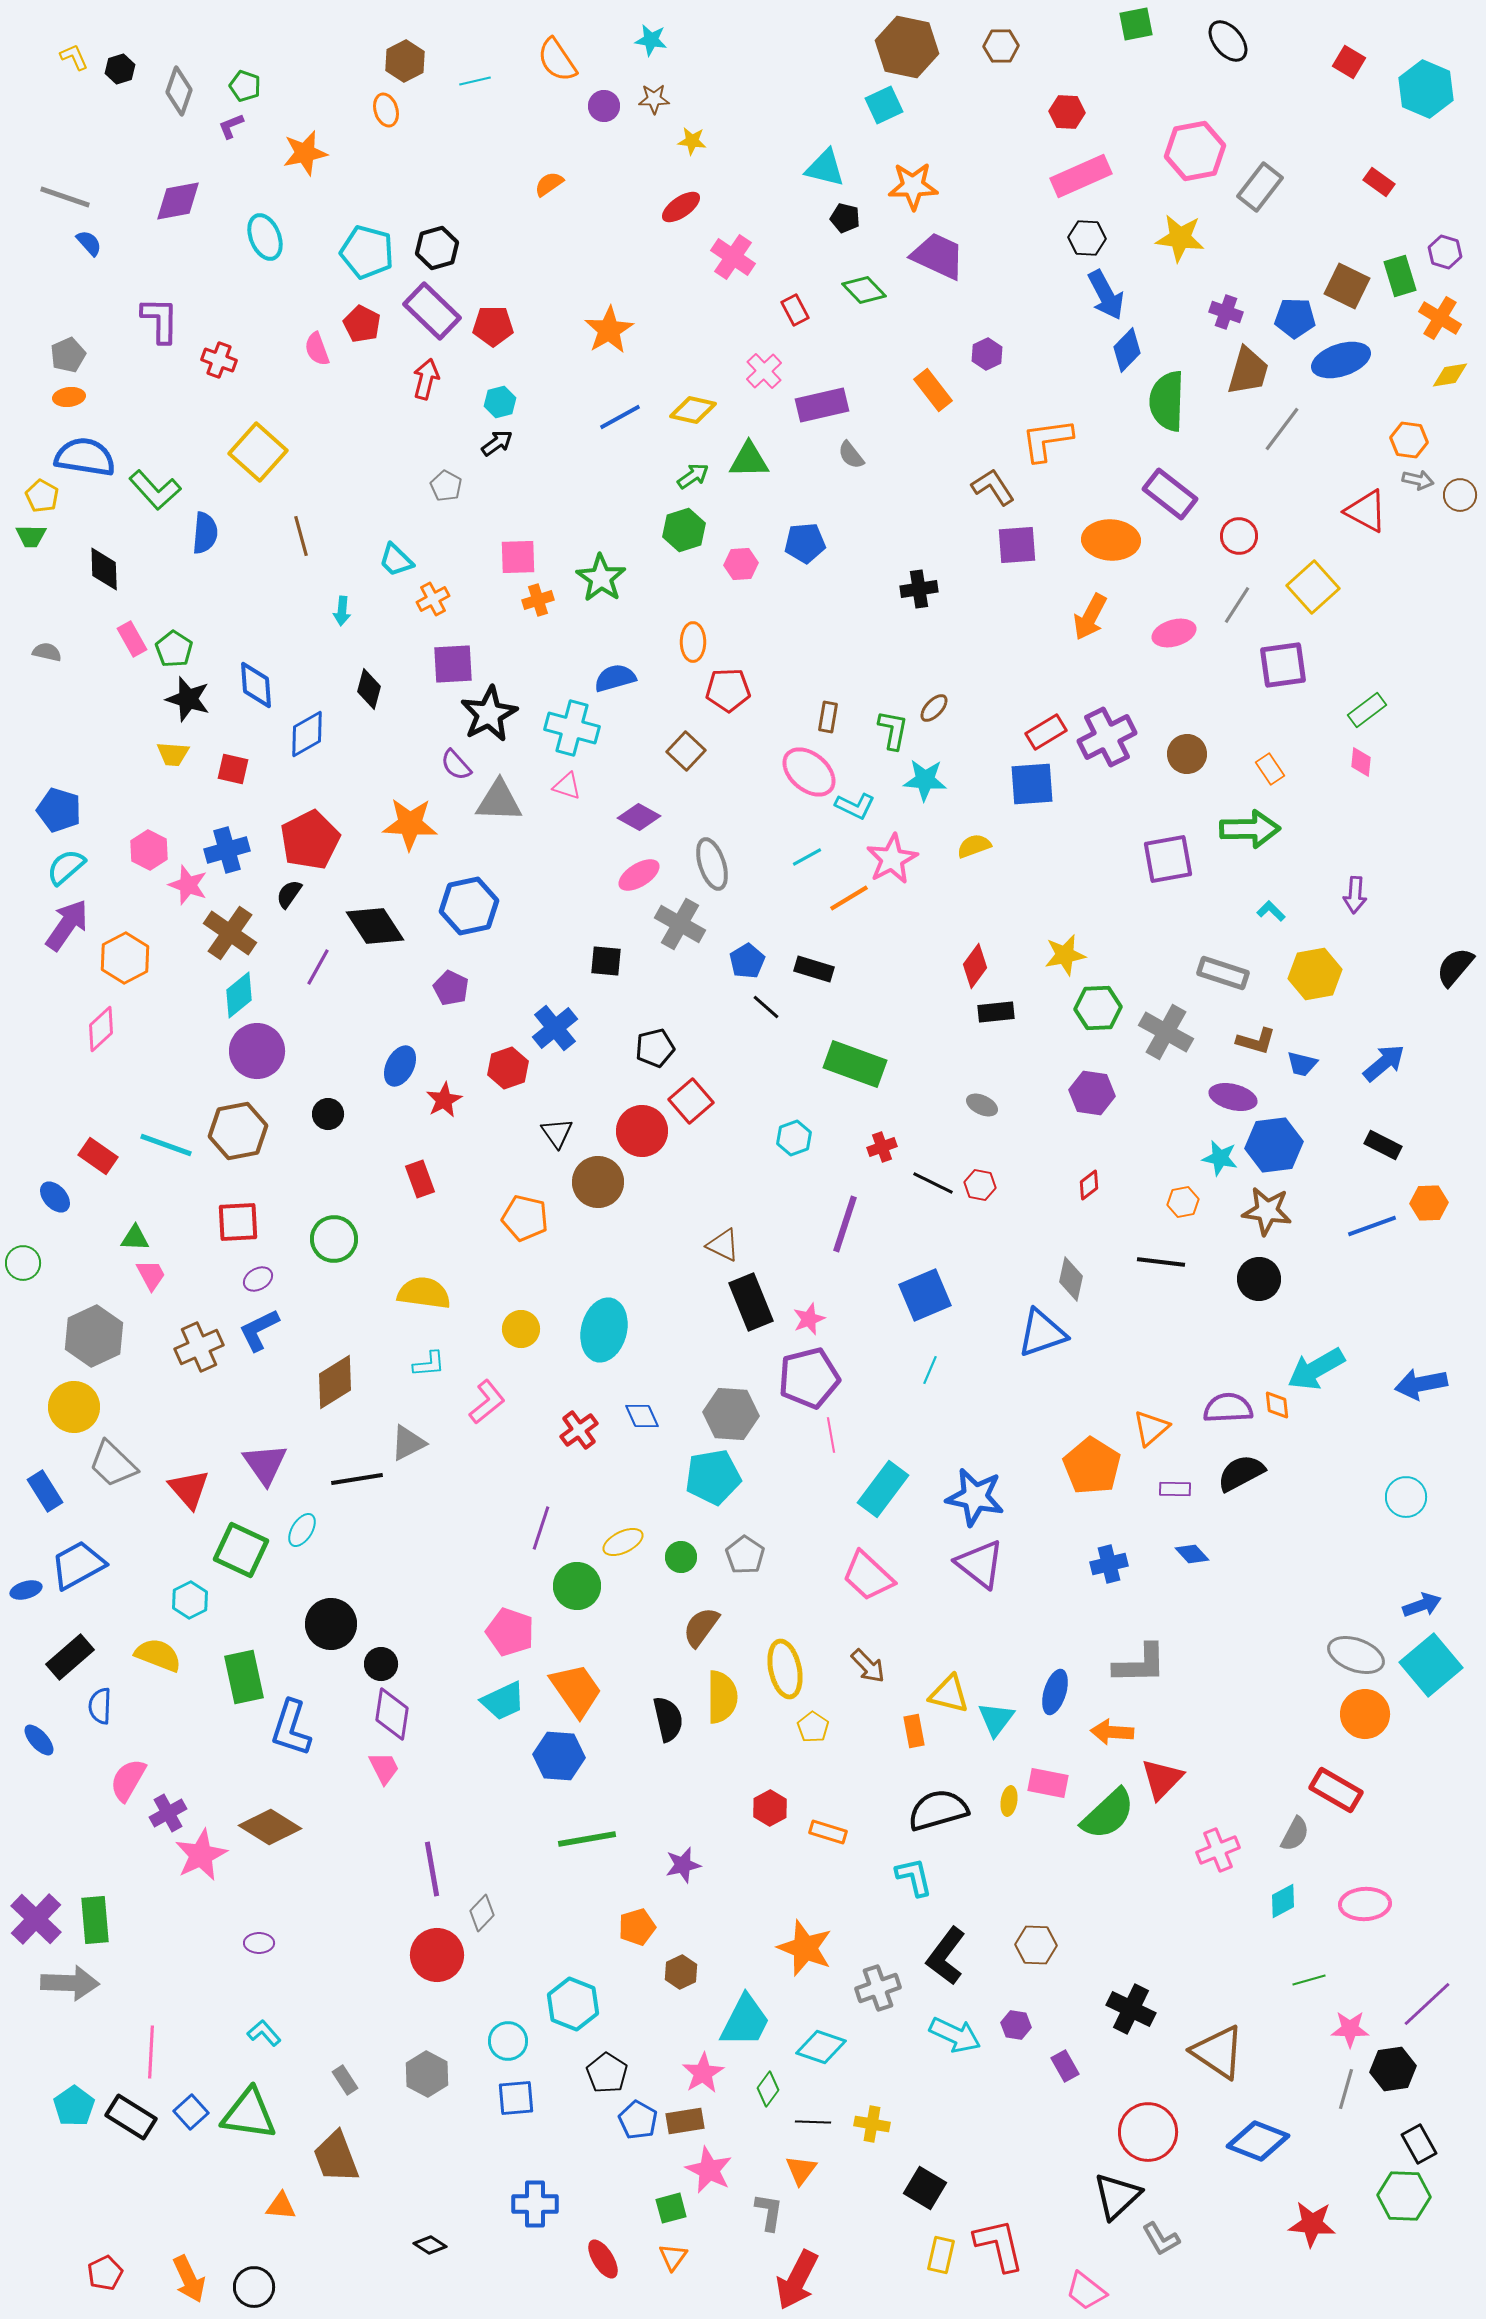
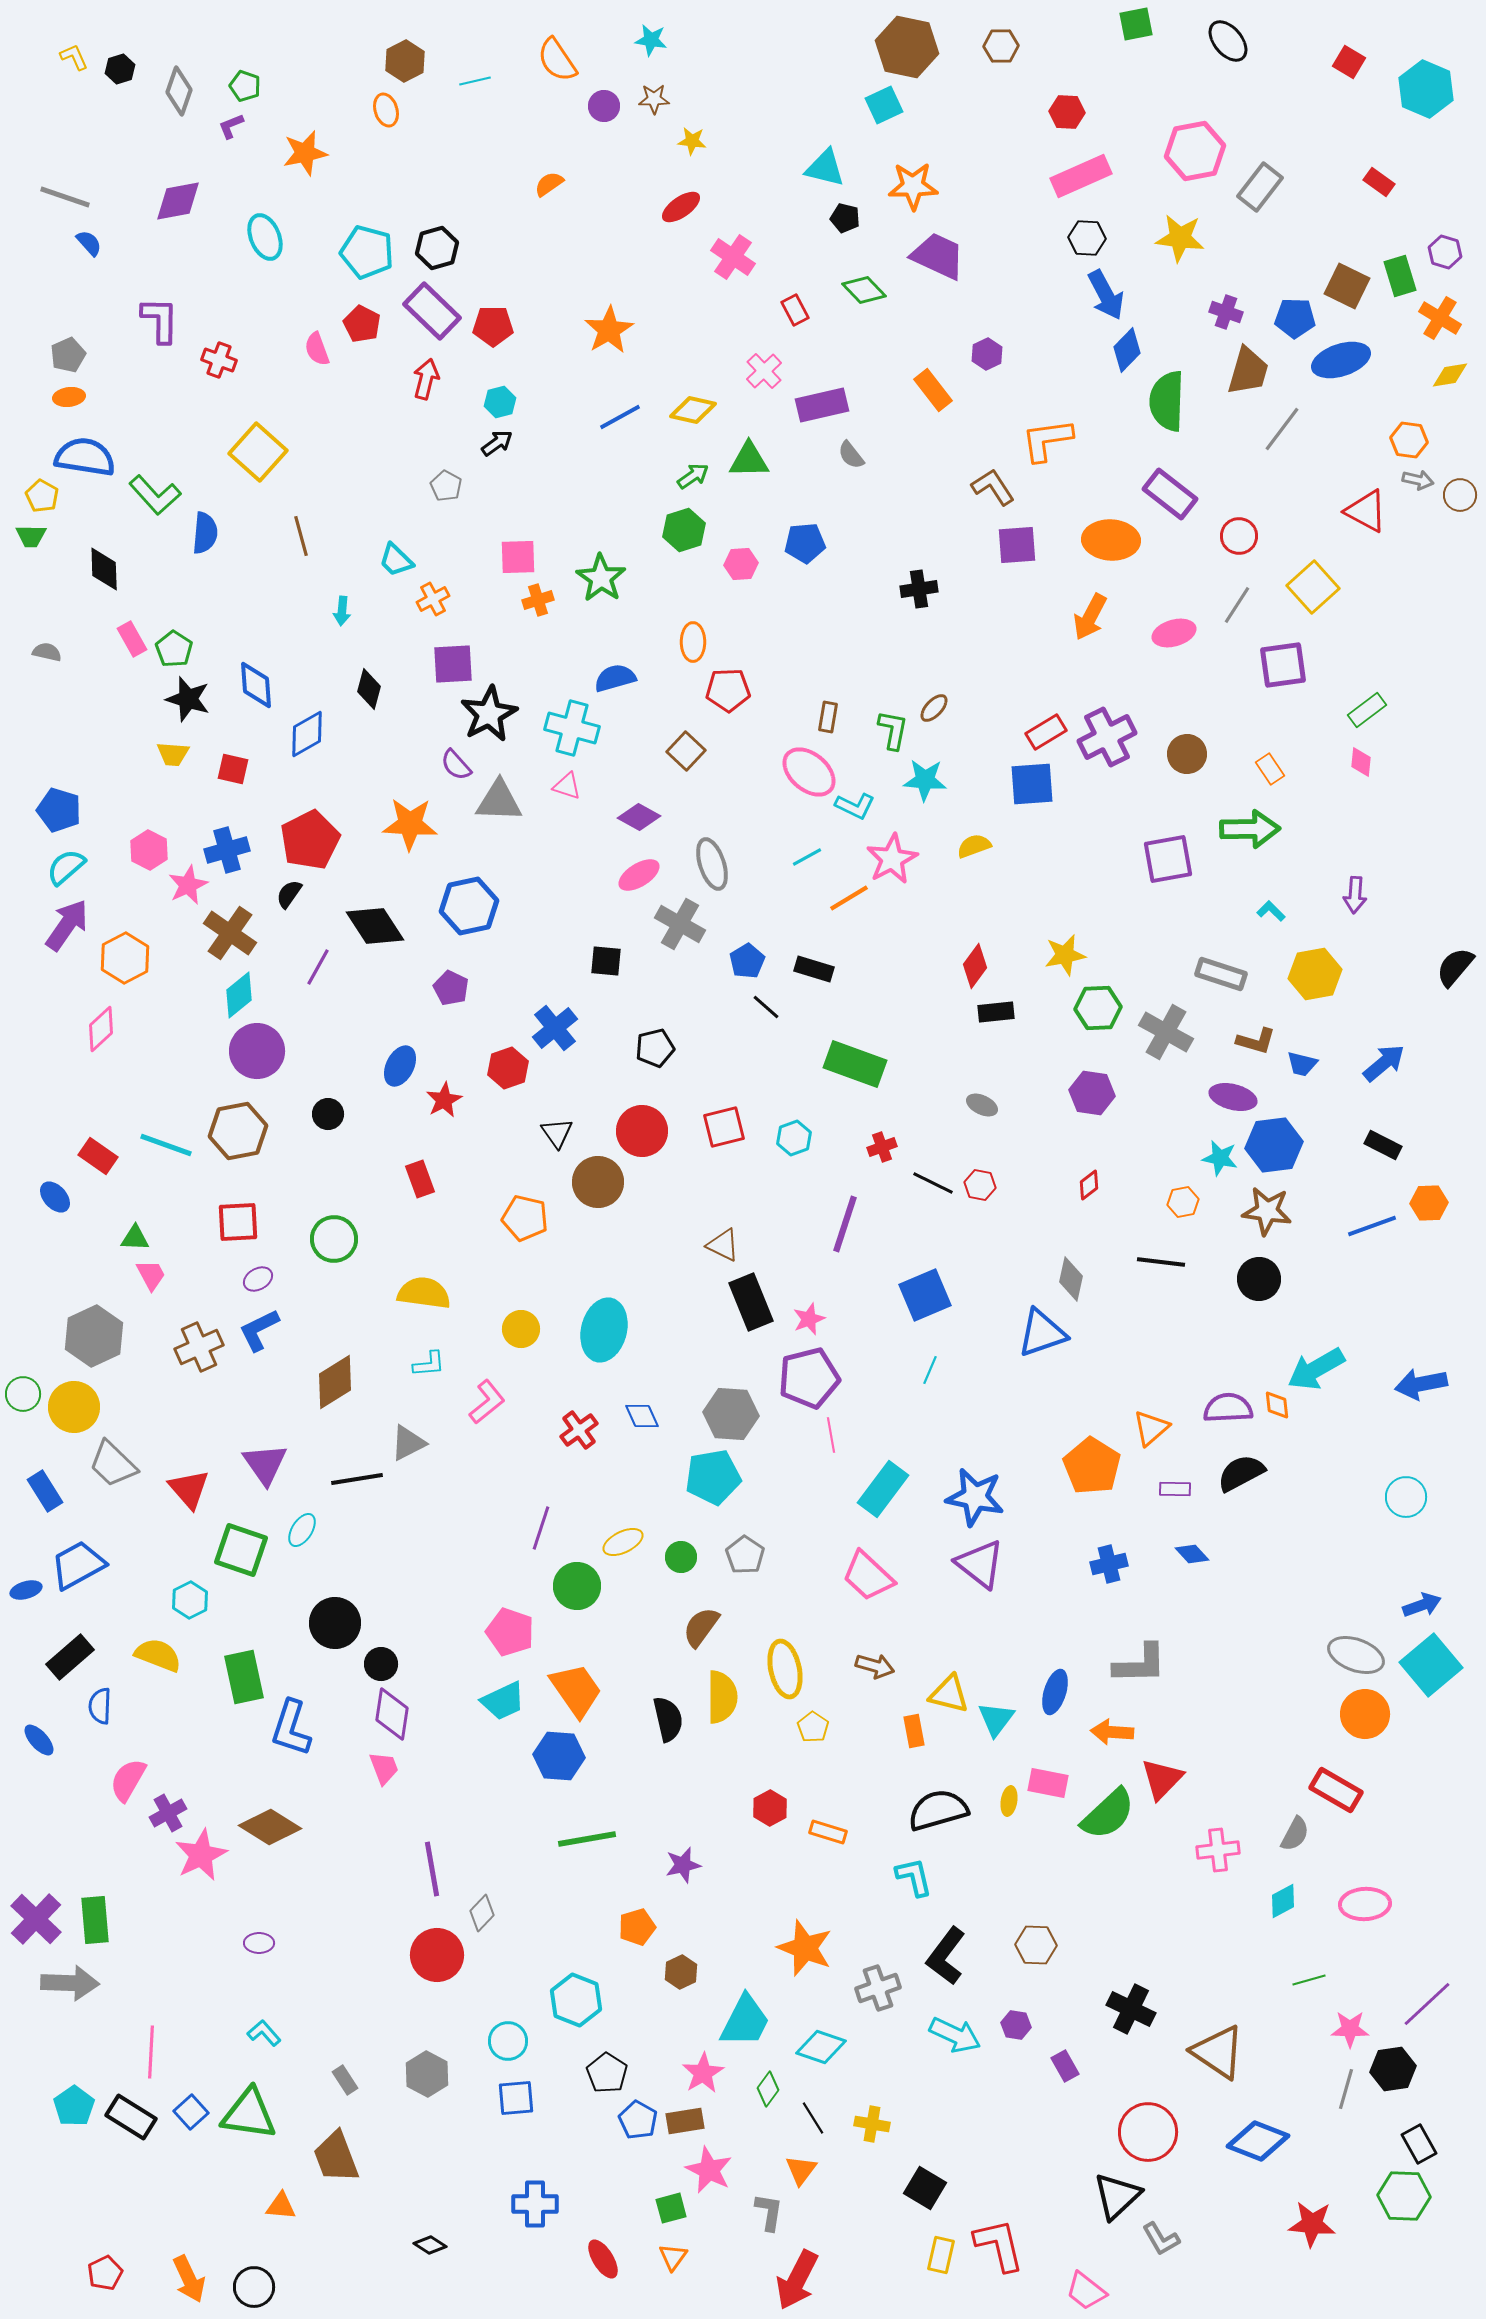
green L-shape at (155, 490): moved 5 px down
pink star at (188, 885): rotated 27 degrees clockwise
gray rectangle at (1223, 973): moved 2 px left, 1 px down
red square at (691, 1101): moved 33 px right, 26 px down; rotated 27 degrees clockwise
green circle at (23, 1263): moved 131 px down
green square at (241, 1550): rotated 6 degrees counterclockwise
black circle at (331, 1624): moved 4 px right, 1 px up
brown arrow at (868, 1666): moved 7 px right; rotated 30 degrees counterclockwise
pink trapezoid at (384, 1768): rotated 6 degrees clockwise
pink cross at (1218, 1850): rotated 15 degrees clockwise
cyan hexagon at (573, 2004): moved 3 px right, 4 px up
black line at (813, 2122): moved 4 px up; rotated 56 degrees clockwise
